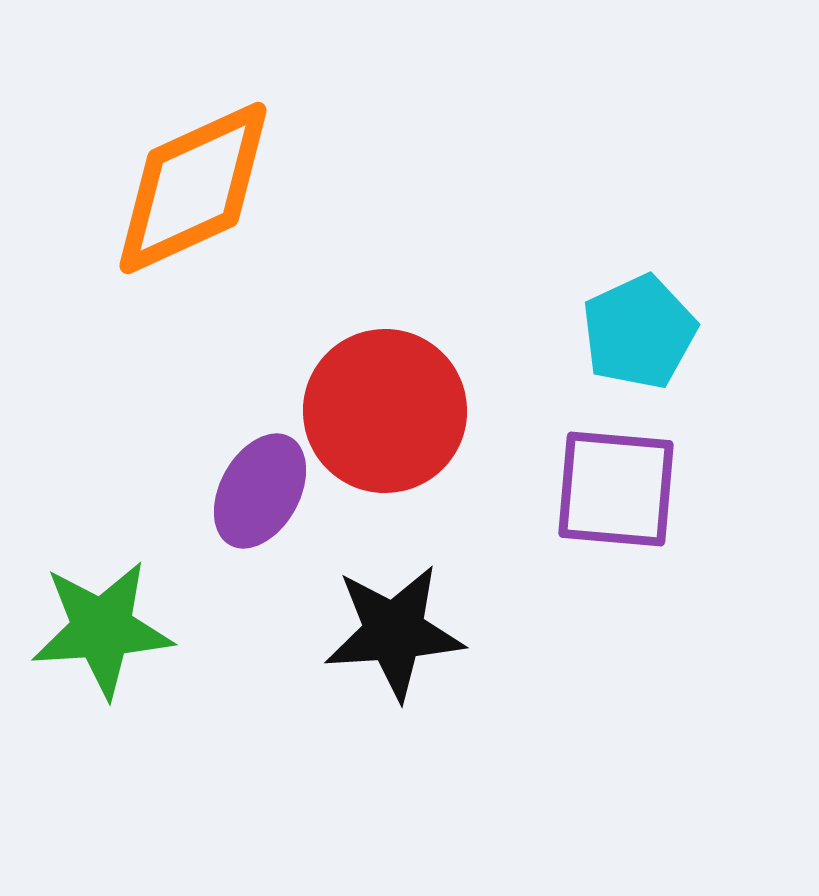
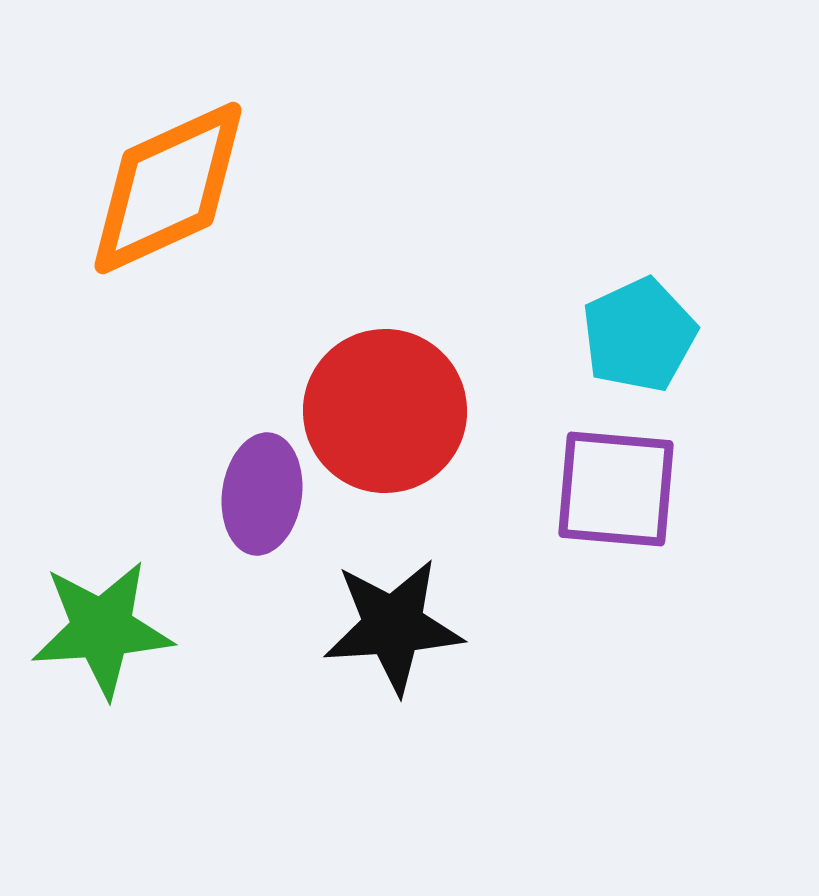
orange diamond: moved 25 px left
cyan pentagon: moved 3 px down
purple ellipse: moved 2 px right, 3 px down; rotated 21 degrees counterclockwise
black star: moved 1 px left, 6 px up
